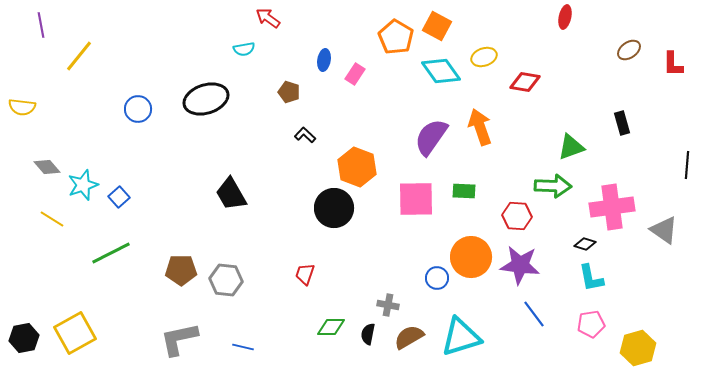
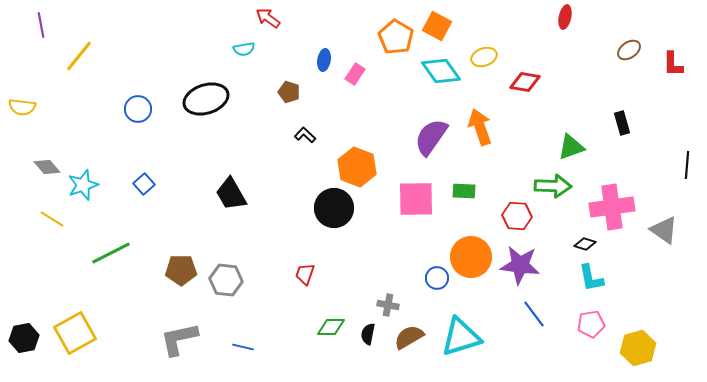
blue square at (119, 197): moved 25 px right, 13 px up
